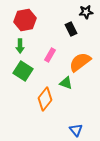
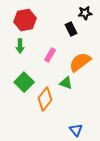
black star: moved 1 px left, 1 px down
green square: moved 1 px right, 11 px down; rotated 12 degrees clockwise
